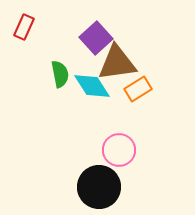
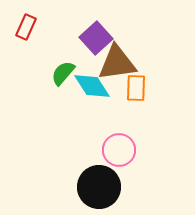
red rectangle: moved 2 px right
green semicircle: moved 3 px right, 1 px up; rotated 128 degrees counterclockwise
orange rectangle: moved 2 px left, 1 px up; rotated 56 degrees counterclockwise
